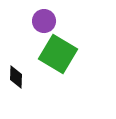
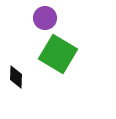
purple circle: moved 1 px right, 3 px up
